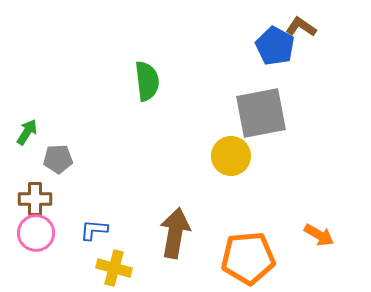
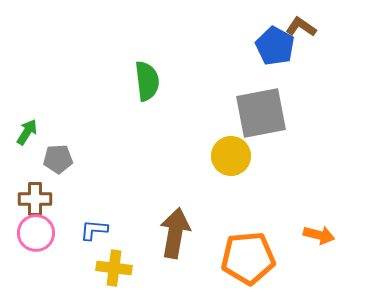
orange arrow: rotated 16 degrees counterclockwise
yellow cross: rotated 8 degrees counterclockwise
